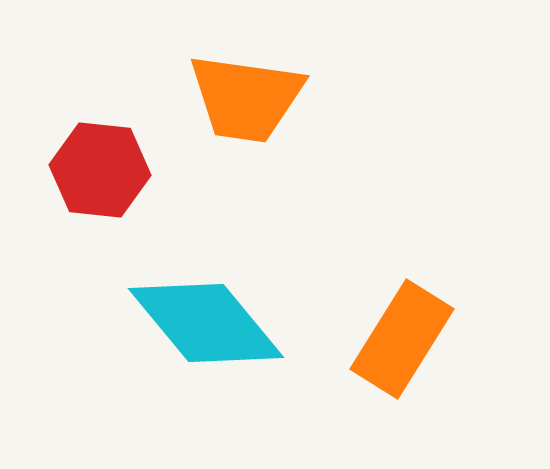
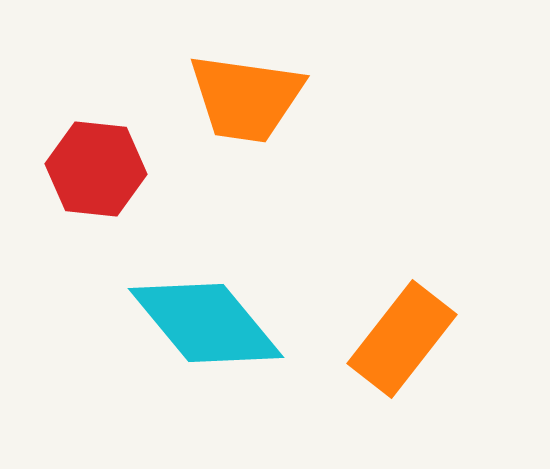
red hexagon: moved 4 px left, 1 px up
orange rectangle: rotated 6 degrees clockwise
